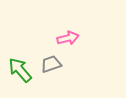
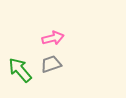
pink arrow: moved 15 px left
